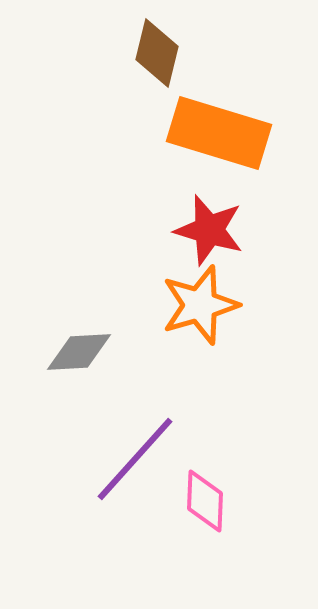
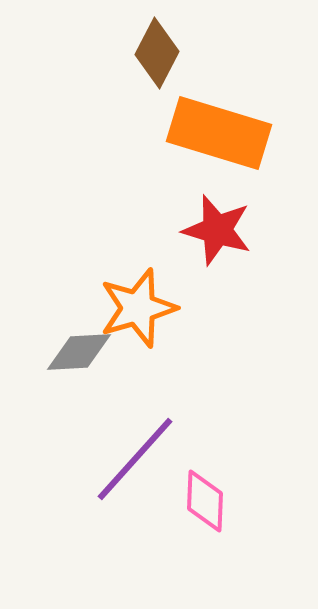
brown diamond: rotated 14 degrees clockwise
red star: moved 8 px right
orange star: moved 62 px left, 3 px down
